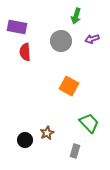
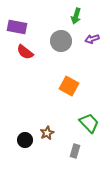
red semicircle: rotated 48 degrees counterclockwise
